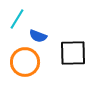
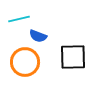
cyan line: moved 2 px right; rotated 45 degrees clockwise
black square: moved 4 px down
